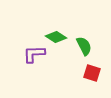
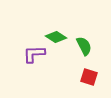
red square: moved 3 px left, 4 px down
